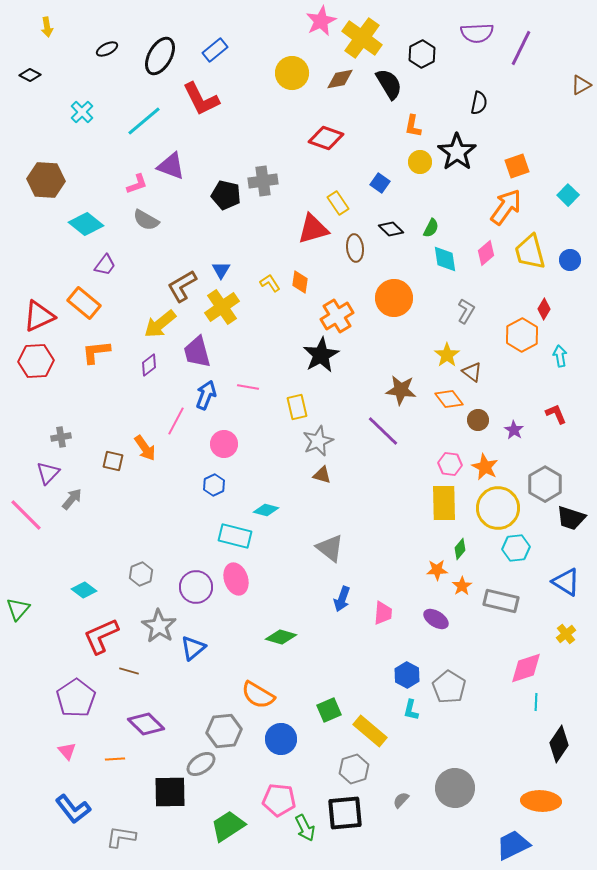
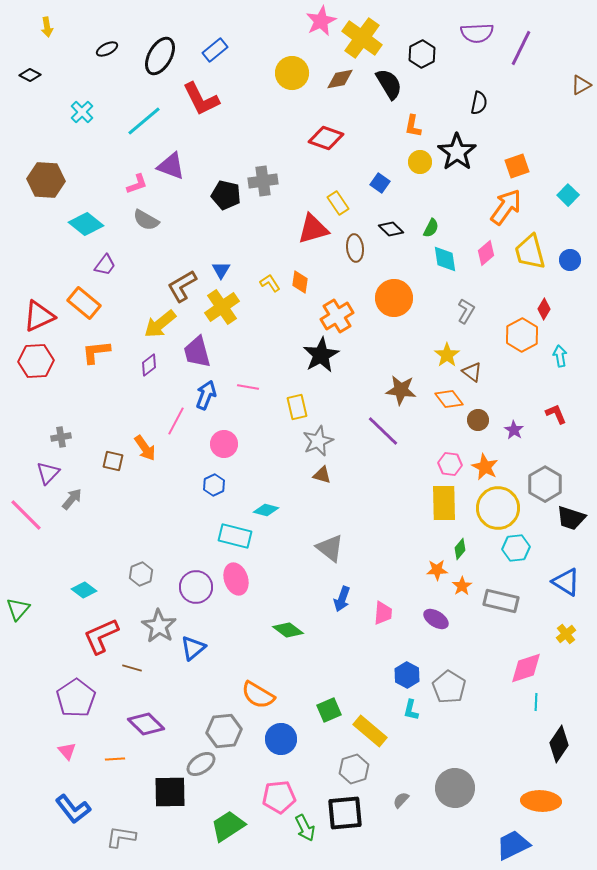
green diamond at (281, 637): moved 7 px right, 7 px up; rotated 20 degrees clockwise
brown line at (129, 671): moved 3 px right, 3 px up
pink pentagon at (279, 800): moved 3 px up; rotated 12 degrees counterclockwise
